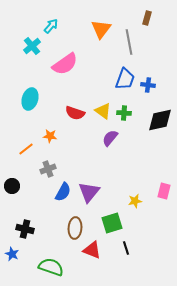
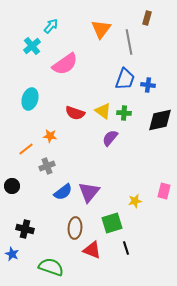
gray cross: moved 1 px left, 3 px up
blue semicircle: rotated 24 degrees clockwise
